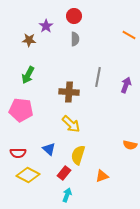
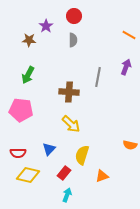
gray semicircle: moved 2 px left, 1 px down
purple arrow: moved 18 px up
blue triangle: rotated 32 degrees clockwise
yellow semicircle: moved 4 px right
yellow diamond: rotated 15 degrees counterclockwise
